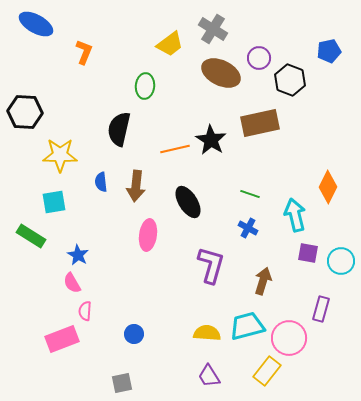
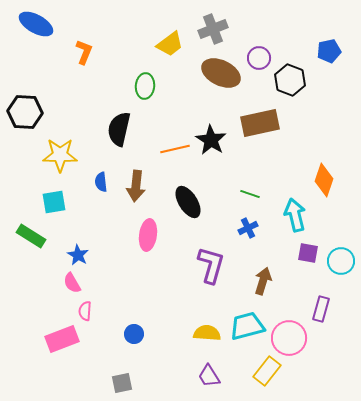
gray cross at (213, 29): rotated 36 degrees clockwise
orange diamond at (328, 187): moved 4 px left, 7 px up; rotated 8 degrees counterclockwise
blue cross at (248, 228): rotated 36 degrees clockwise
